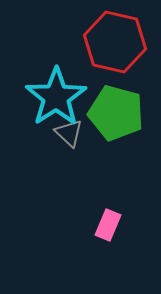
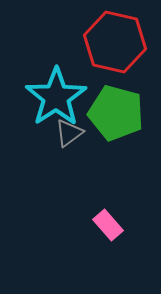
gray triangle: rotated 40 degrees clockwise
pink rectangle: rotated 64 degrees counterclockwise
